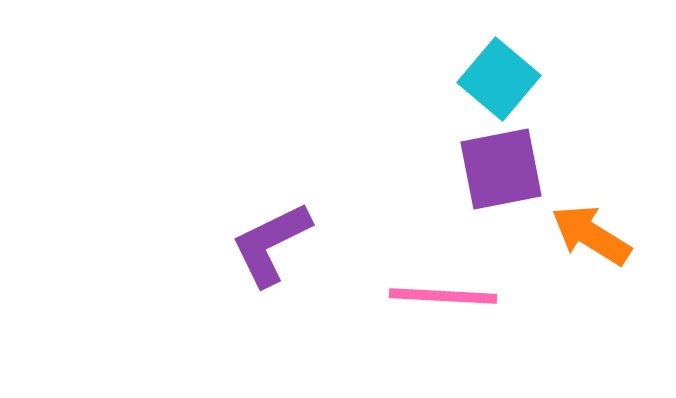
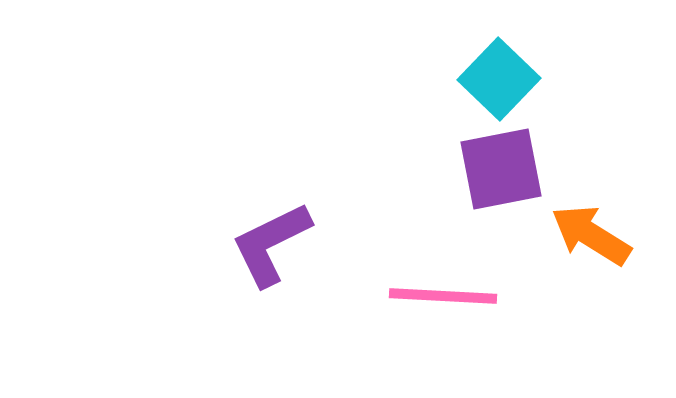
cyan square: rotated 4 degrees clockwise
